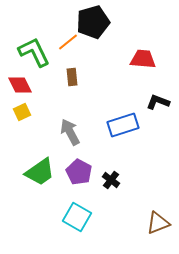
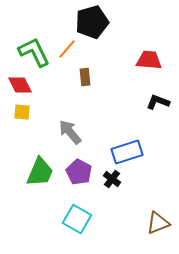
black pentagon: moved 1 px left
orange line: moved 1 px left, 7 px down; rotated 10 degrees counterclockwise
red trapezoid: moved 6 px right, 1 px down
brown rectangle: moved 13 px right
yellow square: rotated 30 degrees clockwise
blue rectangle: moved 4 px right, 27 px down
gray arrow: rotated 12 degrees counterclockwise
green trapezoid: rotated 32 degrees counterclockwise
black cross: moved 1 px right, 1 px up
cyan square: moved 2 px down
